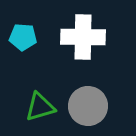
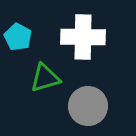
cyan pentagon: moved 5 px left; rotated 24 degrees clockwise
green triangle: moved 5 px right, 29 px up
